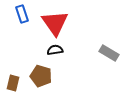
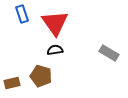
brown rectangle: moved 1 px left; rotated 63 degrees clockwise
